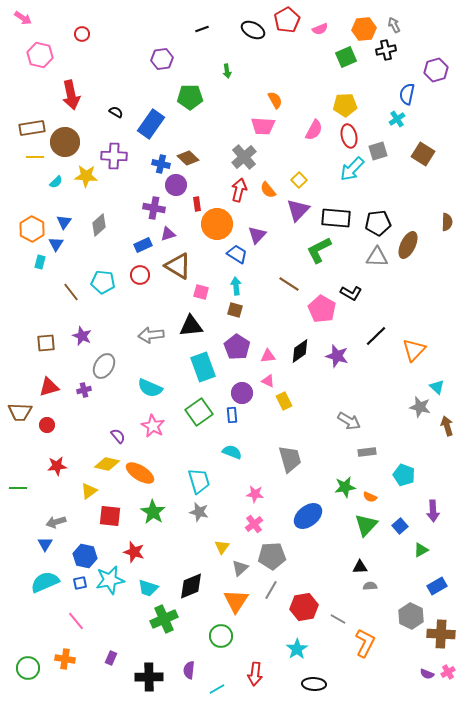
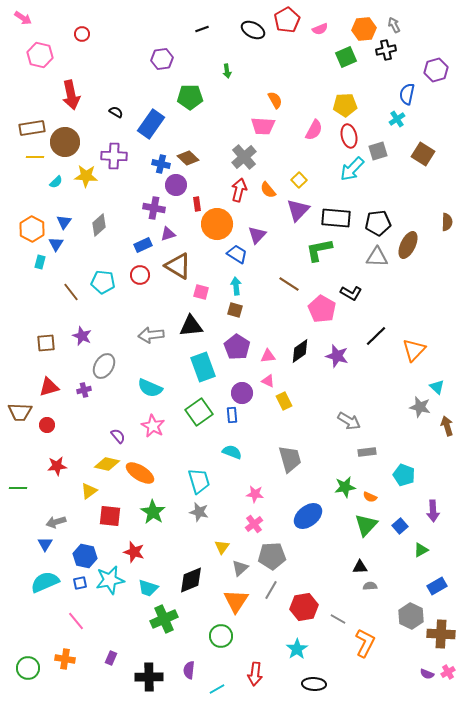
green L-shape at (319, 250): rotated 16 degrees clockwise
black diamond at (191, 586): moved 6 px up
